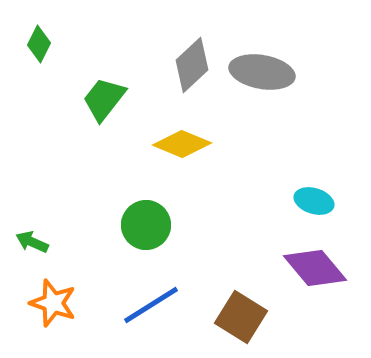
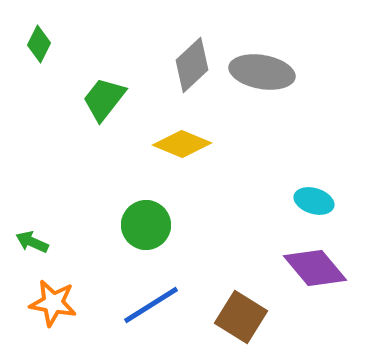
orange star: rotated 9 degrees counterclockwise
